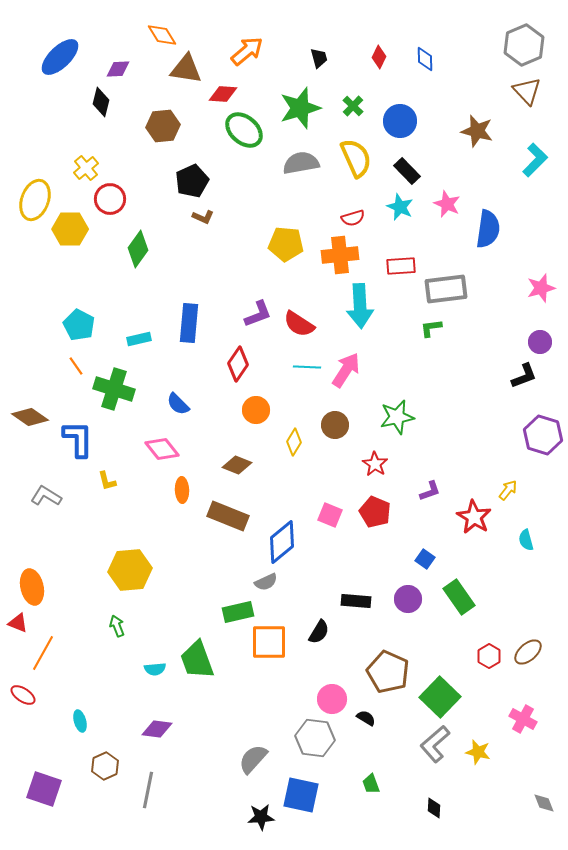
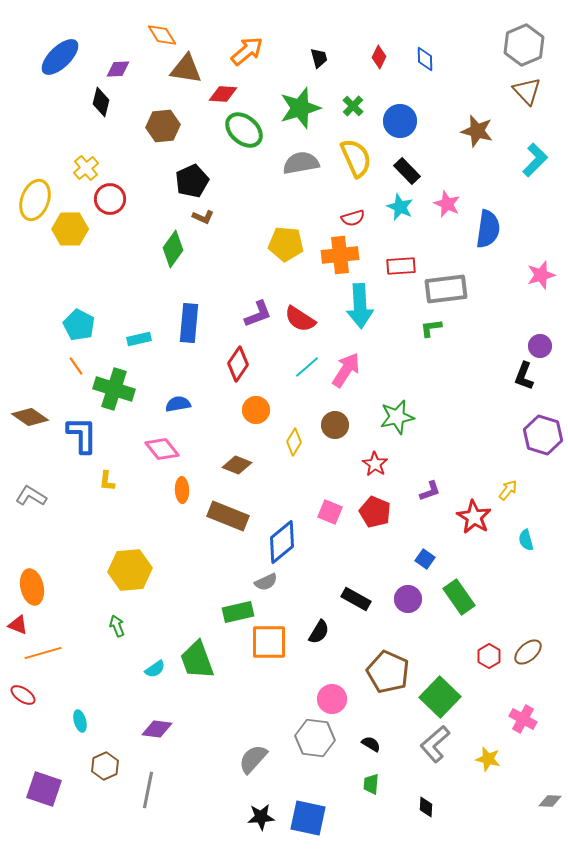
green diamond at (138, 249): moved 35 px right
pink star at (541, 288): moved 13 px up
red semicircle at (299, 324): moved 1 px right, 5 px up
purple circle at (540, 342): moved 4 px down
cyan line at (307, 367): rotated 44 degrees counterclockwise
black L-shape at (524, 376): rotated 132 degrees clockwise
blue semicircle at (178, 404): rotated 125 degrees clockwise
blue L-shape at (78, 439): moved 4 px right, 4 px up
yellow L-shape at (107, 481): rotated 20 degrees clockwise
gray L-shape at (46, 496): moved 15 px left
pink square at (330, 515): moved 3 px up
black rectangle at (356, 601): moved 2 px up; rotated 24 degrees clockwise
red triangle at (18, 623): moved 2 px down
orange line at (43, 653): rotated 45 degrees clockwise
cyan semicircle at (155, 669): rotated 30 degrees counterclockwise
black semicircle at (366, 718): moved 5 px right, 26 px down
yellow star at (478, 752): moved 10 px right, 7 px down
green trapezoid at (371, 784): rotated 25 degrees clockwise
blue square at (301, 795): moved 7 px right, 23 px down
gray diamond at (544, 803): moved 6 px right, 2 px up; rotated 65 degrees counterclockwise
black diamond at (434, 808): moved 8 px left, 1 px up
